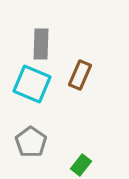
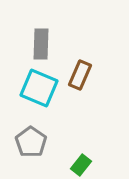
cyan square: moved 7 px right, 4 px down
